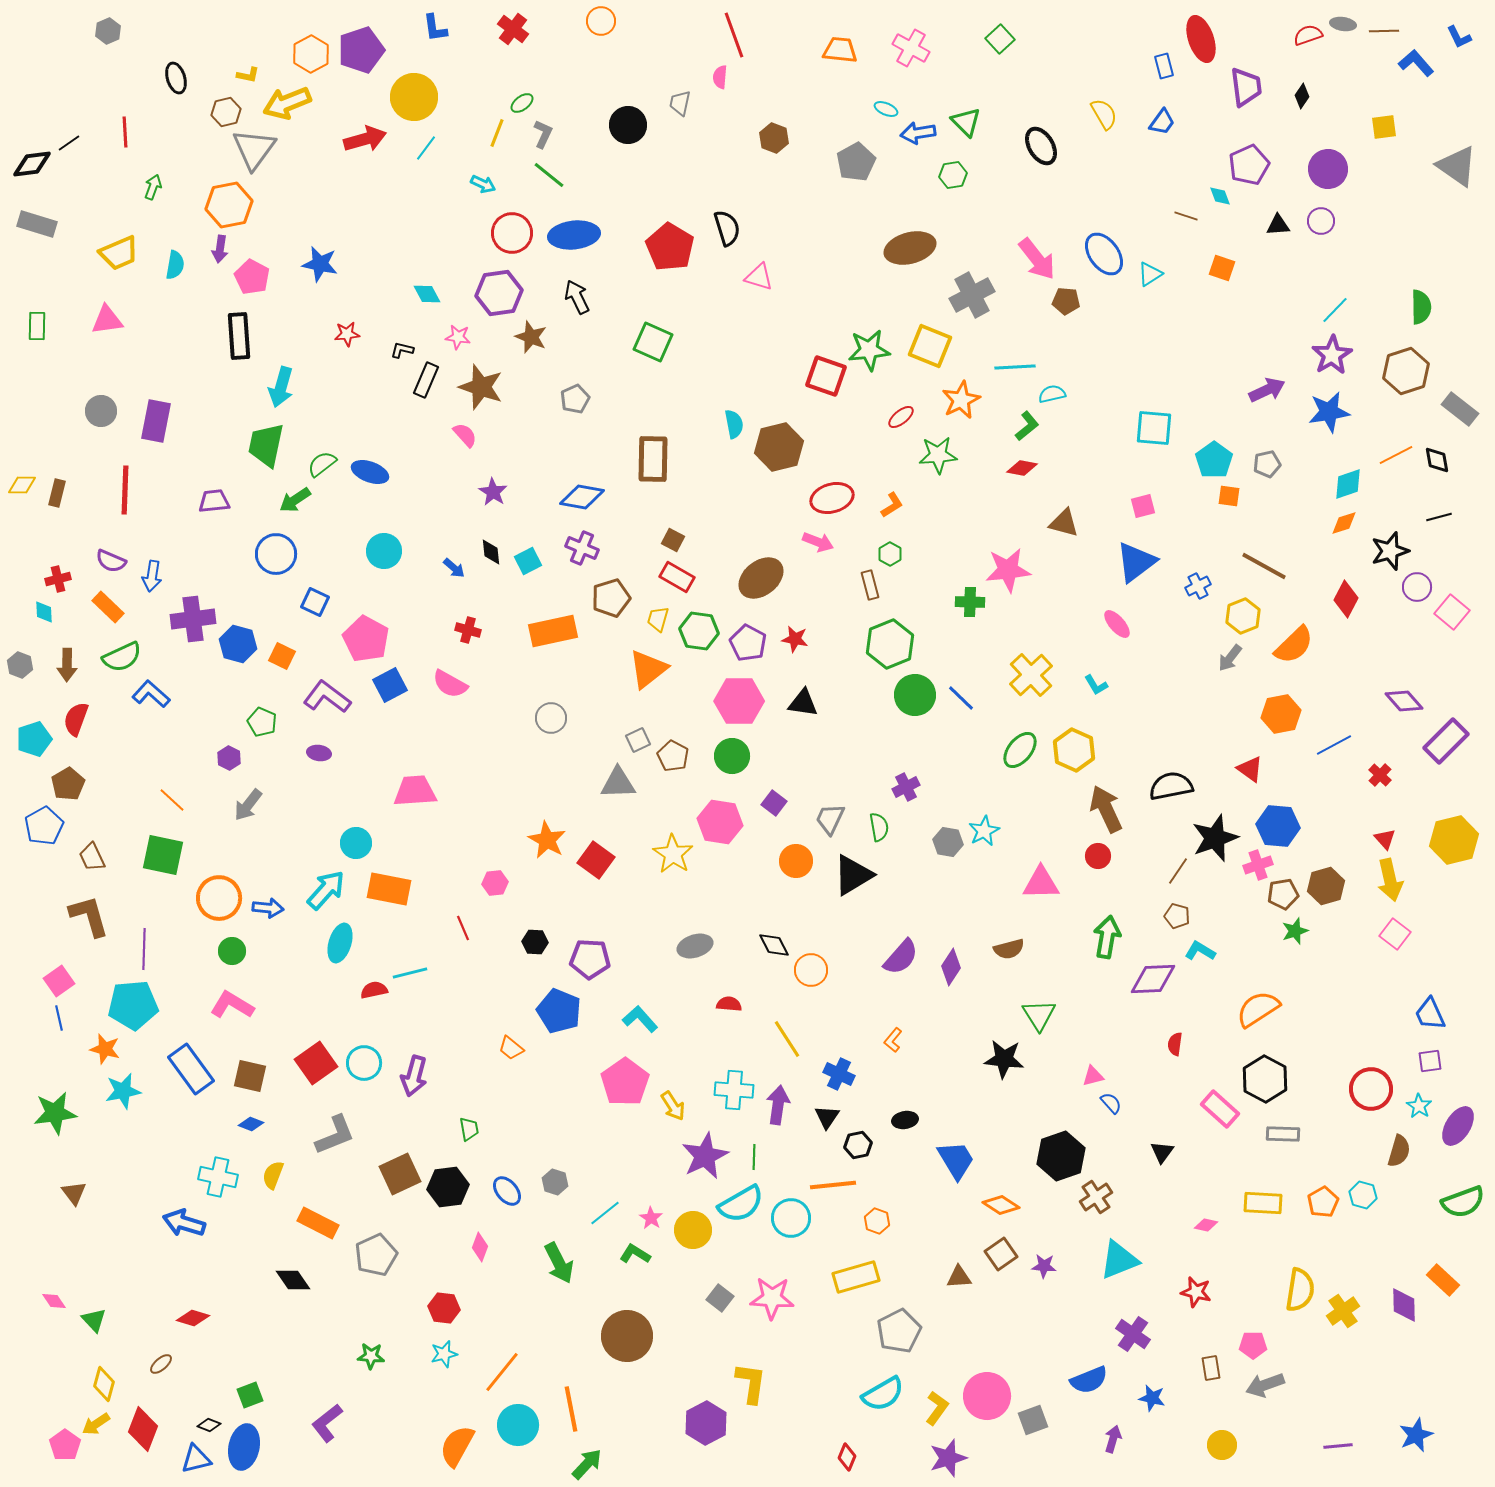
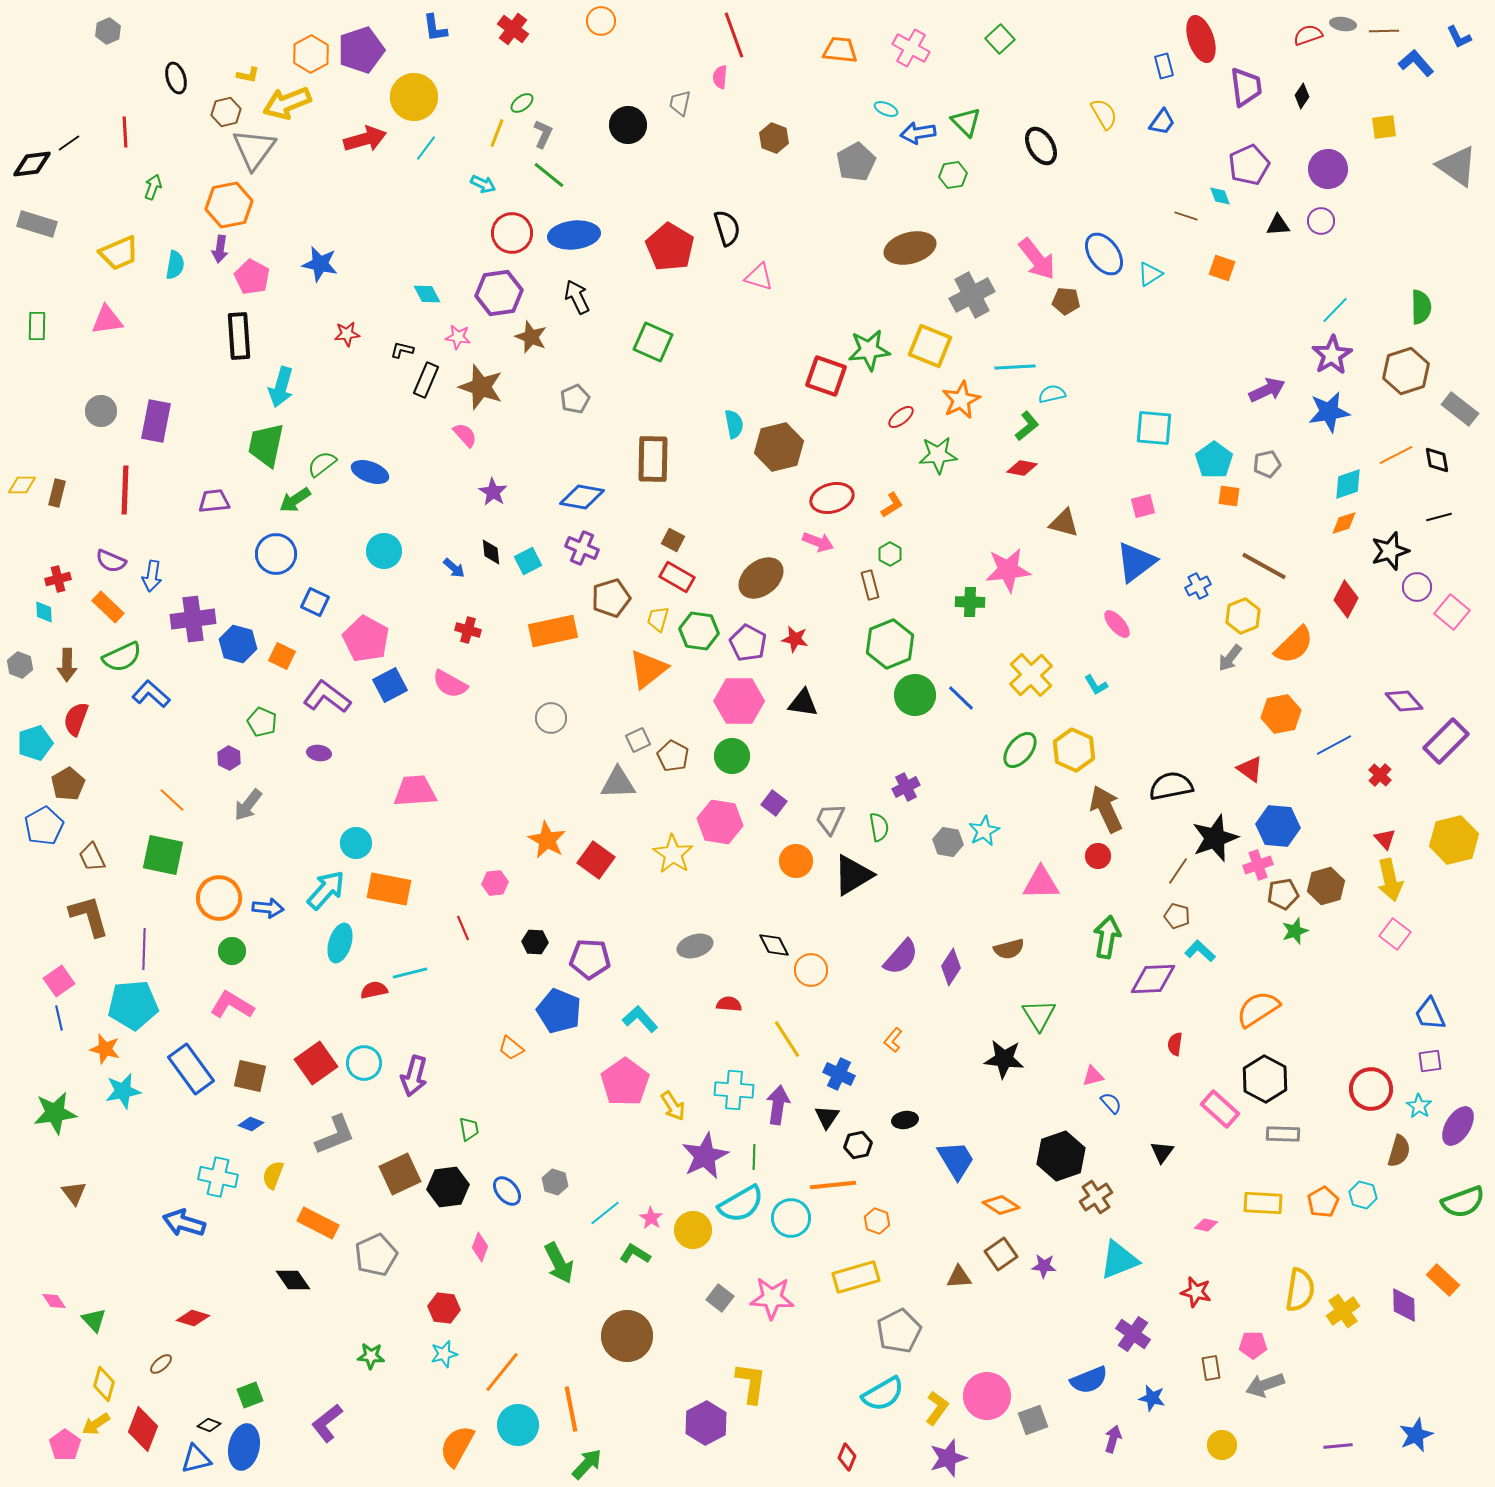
cyan pentagon at (34, 739): moved 1 px right, 4 px down
cyan L-shape at (1200, 951): rotated 12 degrees clockwise
